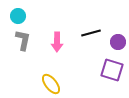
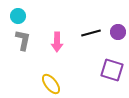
purple circle: moved 10 px up
